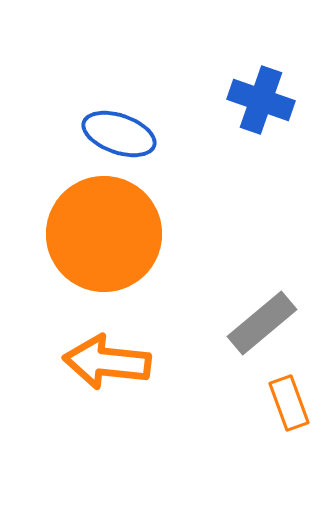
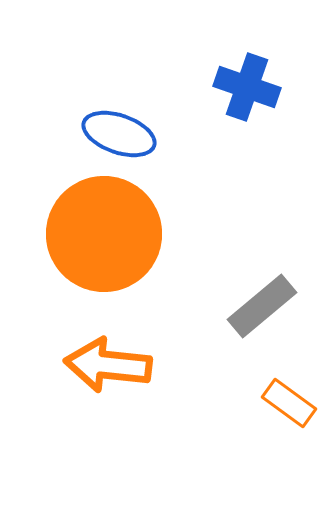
blue cross: moved 14 px left, 13 px up
gray rectangle: moved 17 px up
orange arrow: moved 1 px right, 3 px down
orange rectangle: rotated 34 degrees counterclockwise
